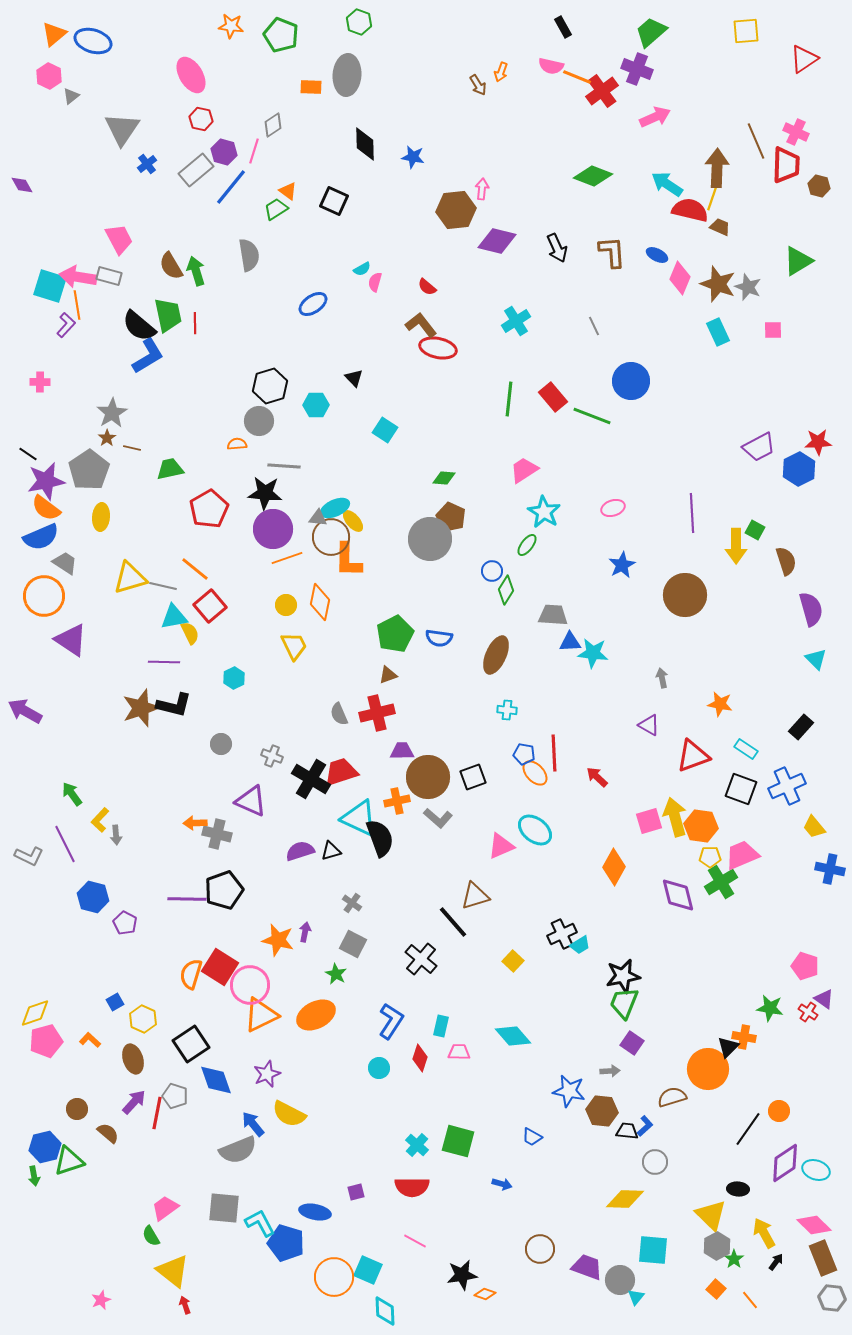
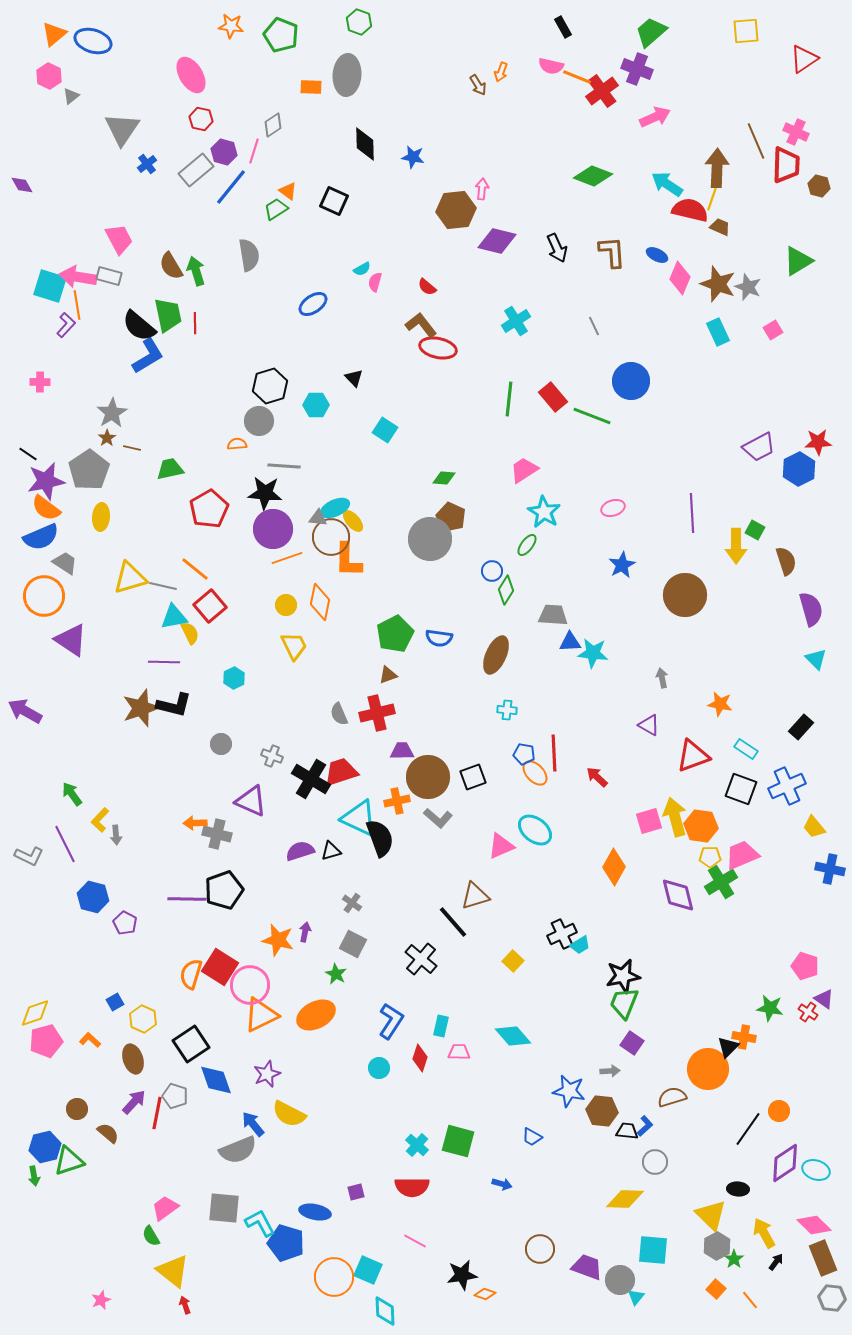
pink square at (773, 330): rotated 30 degrees counterclockwise
